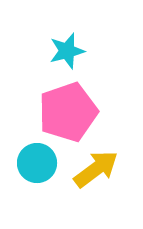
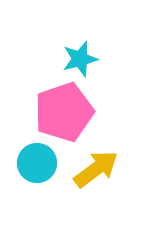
cyan star: moved 13 px right, 8 px down
pink pentagon: moved 4 px left
